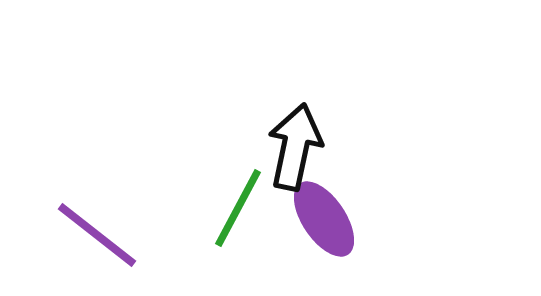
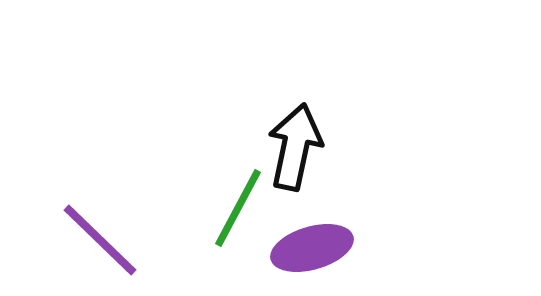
purple ellipse: moved 12 px left, 29 px down; rotated 72 degrees counterclockwise
purple line: moved 3 px right, 5 px down; rotated 6 degrees clockwise
